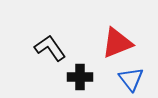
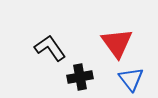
red triangle: rotated 44 degrees counterclockwise
black cross: rotated 10 degrees counterclockwise
